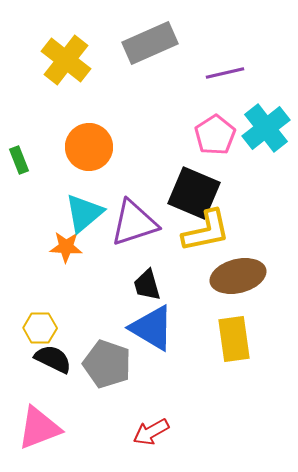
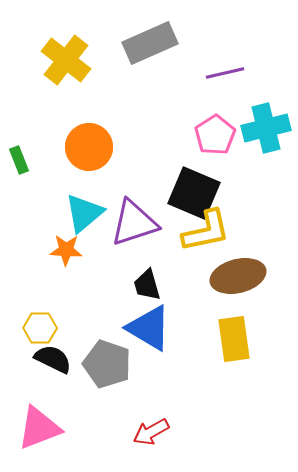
cyan cross: rotated 24 degrees clockwise
orange star: moved 3 px down
blue triangle: moved 3 px left
